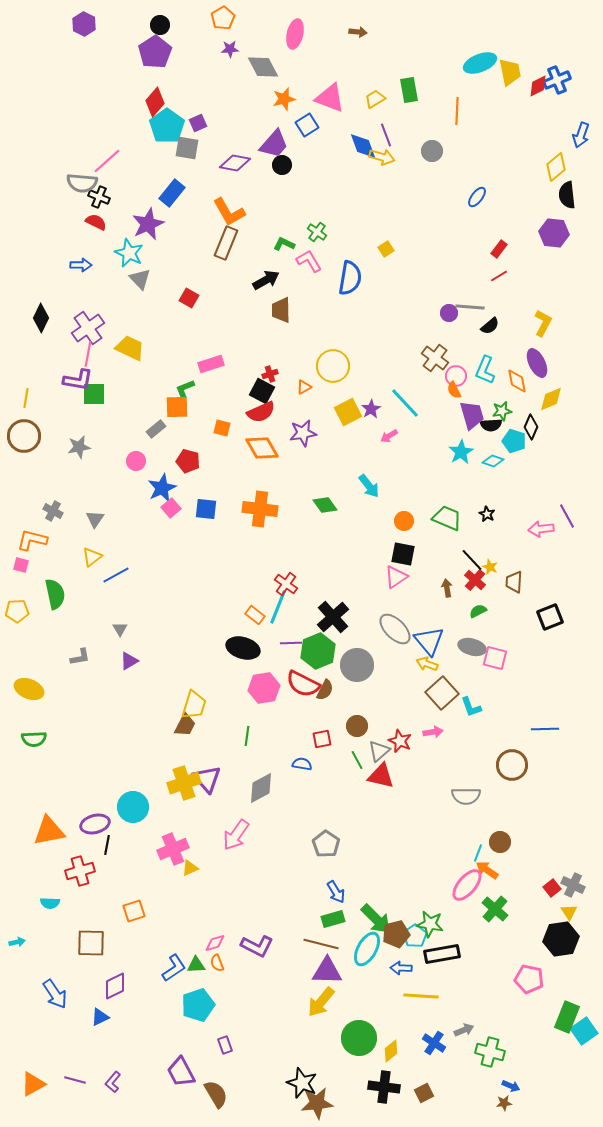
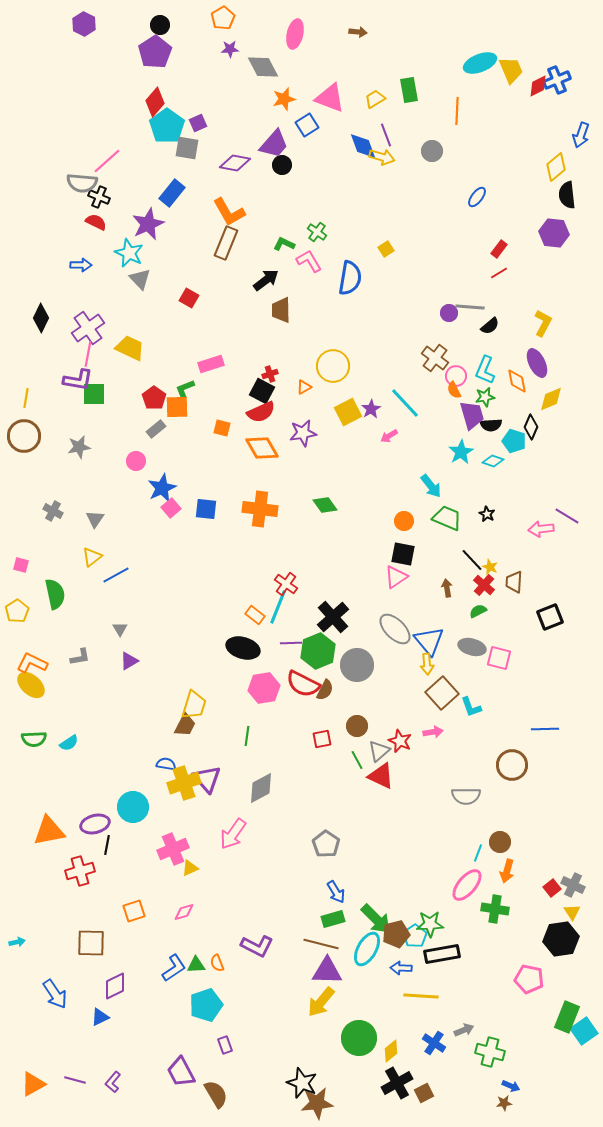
yellow trapezoid at (510, 72): moved 1 px right, 2 px up; rotated 12 degrees counterclockwise
red line at (499, 276): moved 3 px up
black arrow at (266, 280): rotated 8 degrees counterclockwise
green star at (502, 411): moved 17 px left, 14 px up
red pentagon at (188, 461): moved 34 px left, 63 px up; rotated 20 degrees clockwise
cyan arrow at (369, 486): moved 62 px right
purple line at (567, 516): rotated 30 degrees counterclockwise
orange L-shape at (32, 540): moved 123 px down; rotated 12 degrees clockwise
red cross at (475, 580): moved 9 px right, 5 px down
yellow pentagon at (17, 611): rotated 30 degrees counterclockwise
pink square at (495, 658): moved 4 px right
yellow arrow at (427, 664): rotated 115 degrees counterclockwise
yellow ellipse at (29, 689): moved 2 px right, 4 px up; rotated 20 degrees clockwise
blue semicircle at (302, 764): moved 136 px left
red triangle at (381, 776): rotated 12 degrees clockwise
pink arrow at (236, 835): moved 3 px left, 1 px up
orange arrow at (487, 870): moved 20 px right, 1 px down; rotated 110 degrees counterclockwise
cyan semicircle at (50, 903): moved 19 px right, 160 px up; rotated 36 degrees counterclockwise
green cross at (495, 909): rotated 32 degrees counterclockwise
yellow triangle at (569, 912): moved 3 px right
green star at (430, 924): rotated 12 degrees counterclockwise
pink diamond at (215, 943): moved 31 px left, 31 px up
cyan pentagon at (198, 1005): moved 8 px right
black cross at (384, 1087): moved 13 px right, 4 px up; rotated 36 degrees counterclockwise
